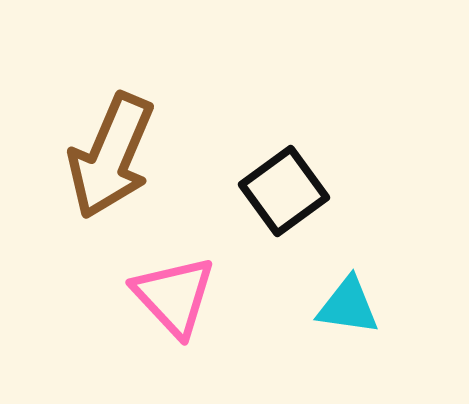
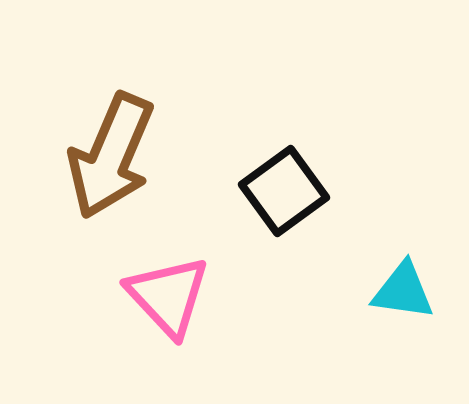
pink triangle: moved 6 px left
cyan triangle: moved 55 px right, 15 px up
